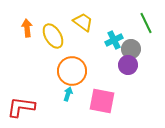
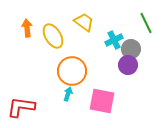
yellow trapezoid: moved 1 px right
